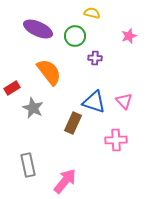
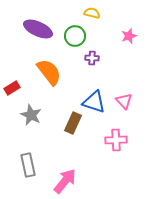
purple cross: moved 3 px left
gray star: moved 2 px left, 7 px down
